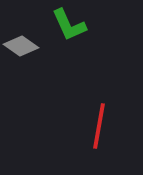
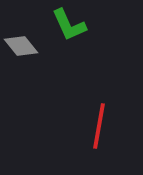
gray diamond: rotated 16 degrees clockwise
